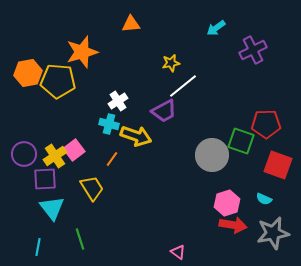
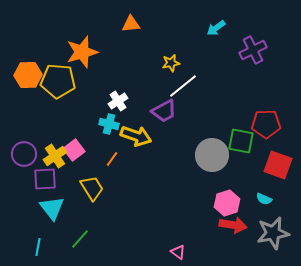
orange hexagon: moved 2 px down; rotated 8 degrees clockwise
green square: rotated 8 degrees counterclockwise
green line: rotated 60 degrees clockwise
